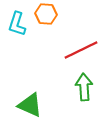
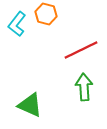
orange hexagon: rotated 10 degrees clockwise
cyan L-shape: rotated 20 degrees clockwise
